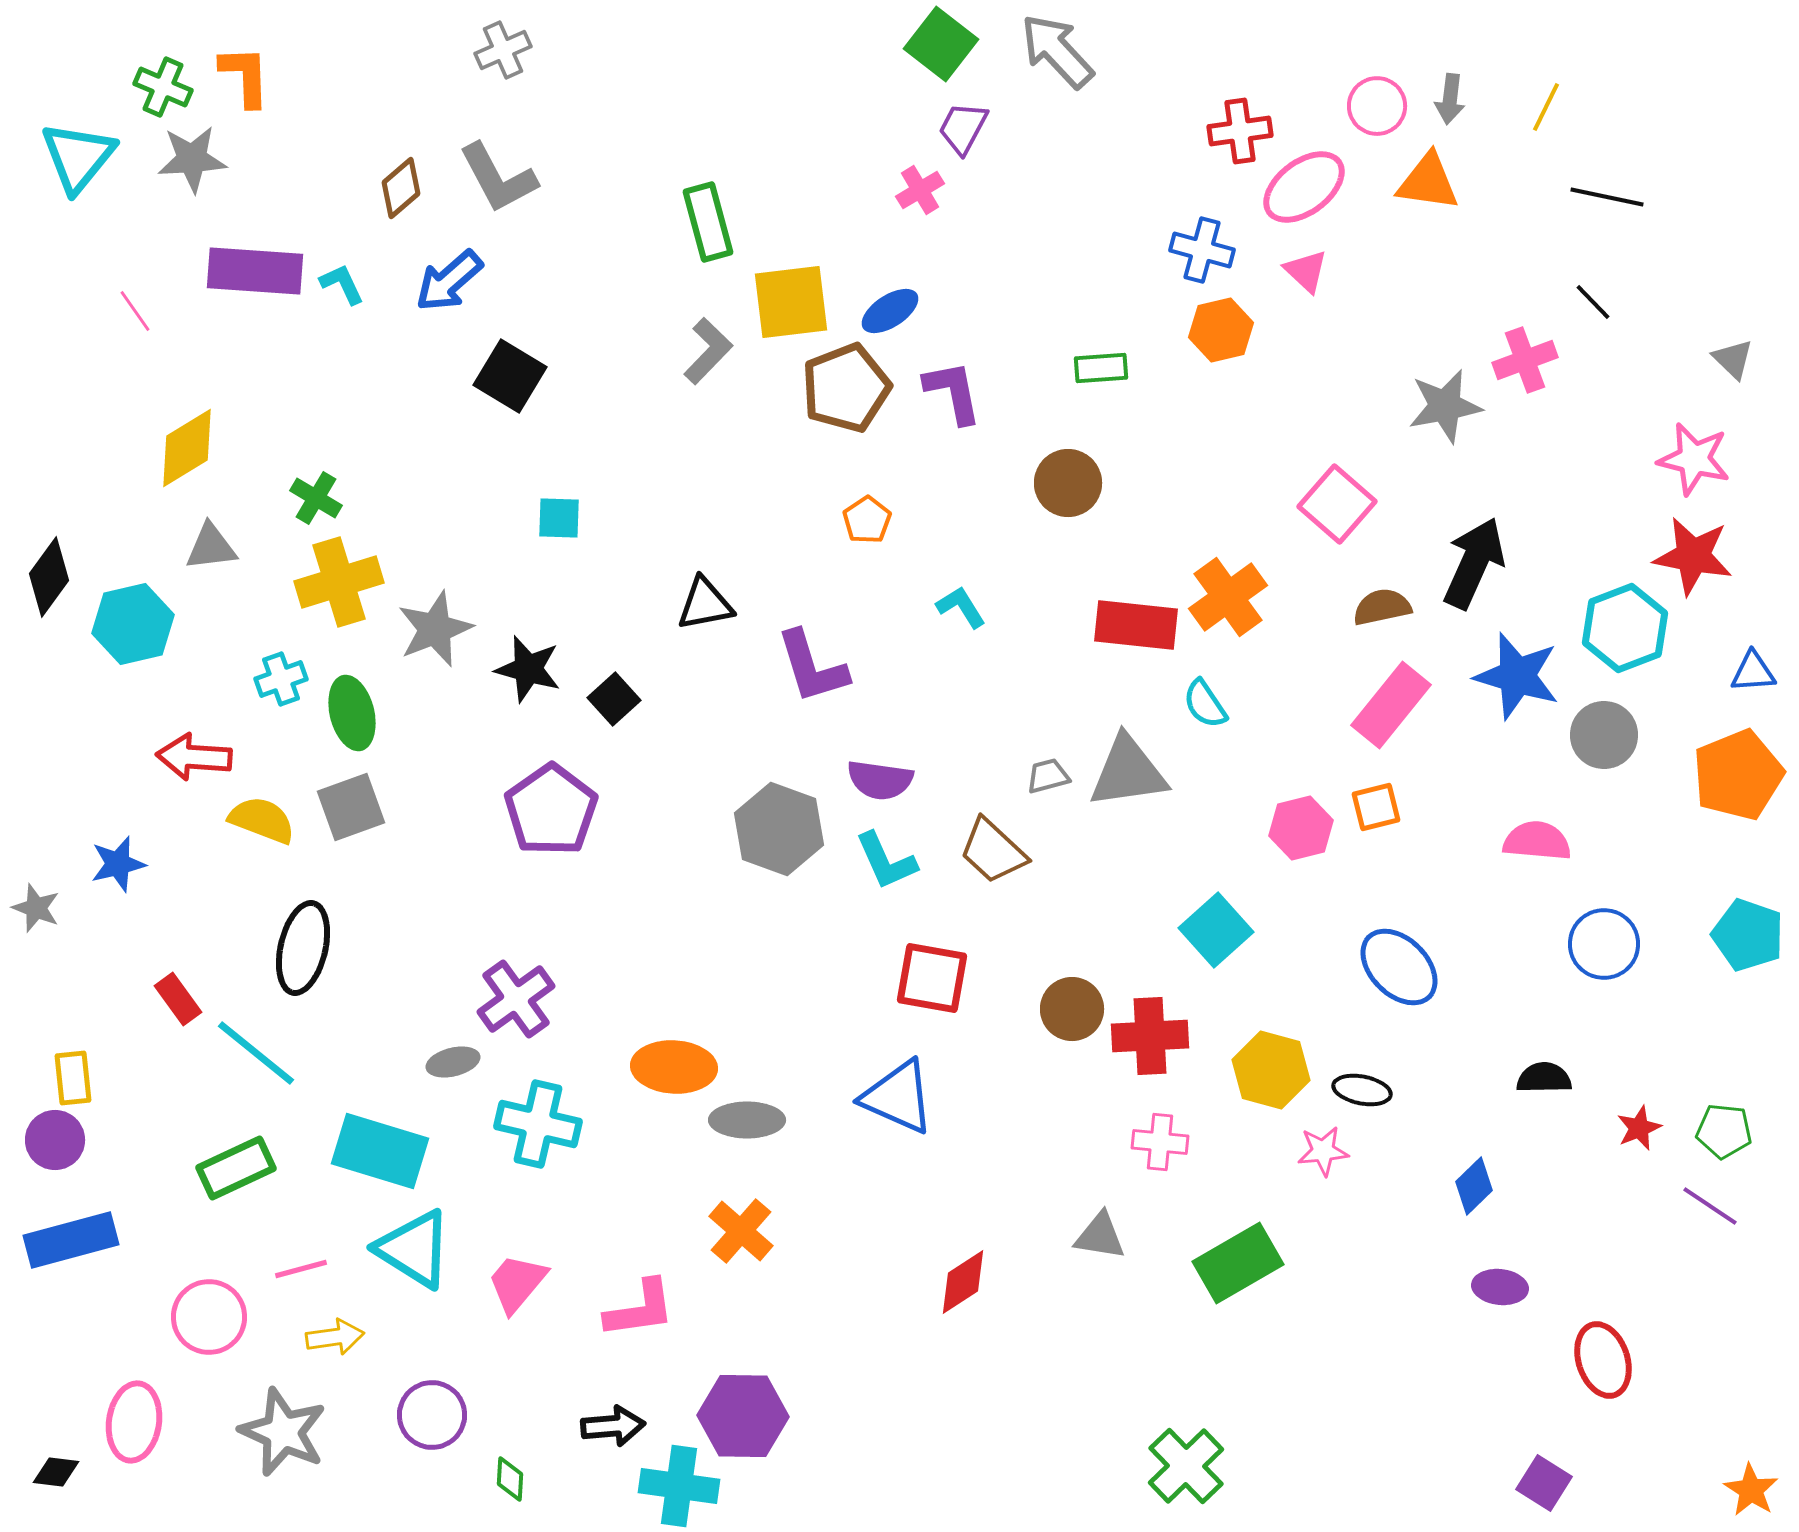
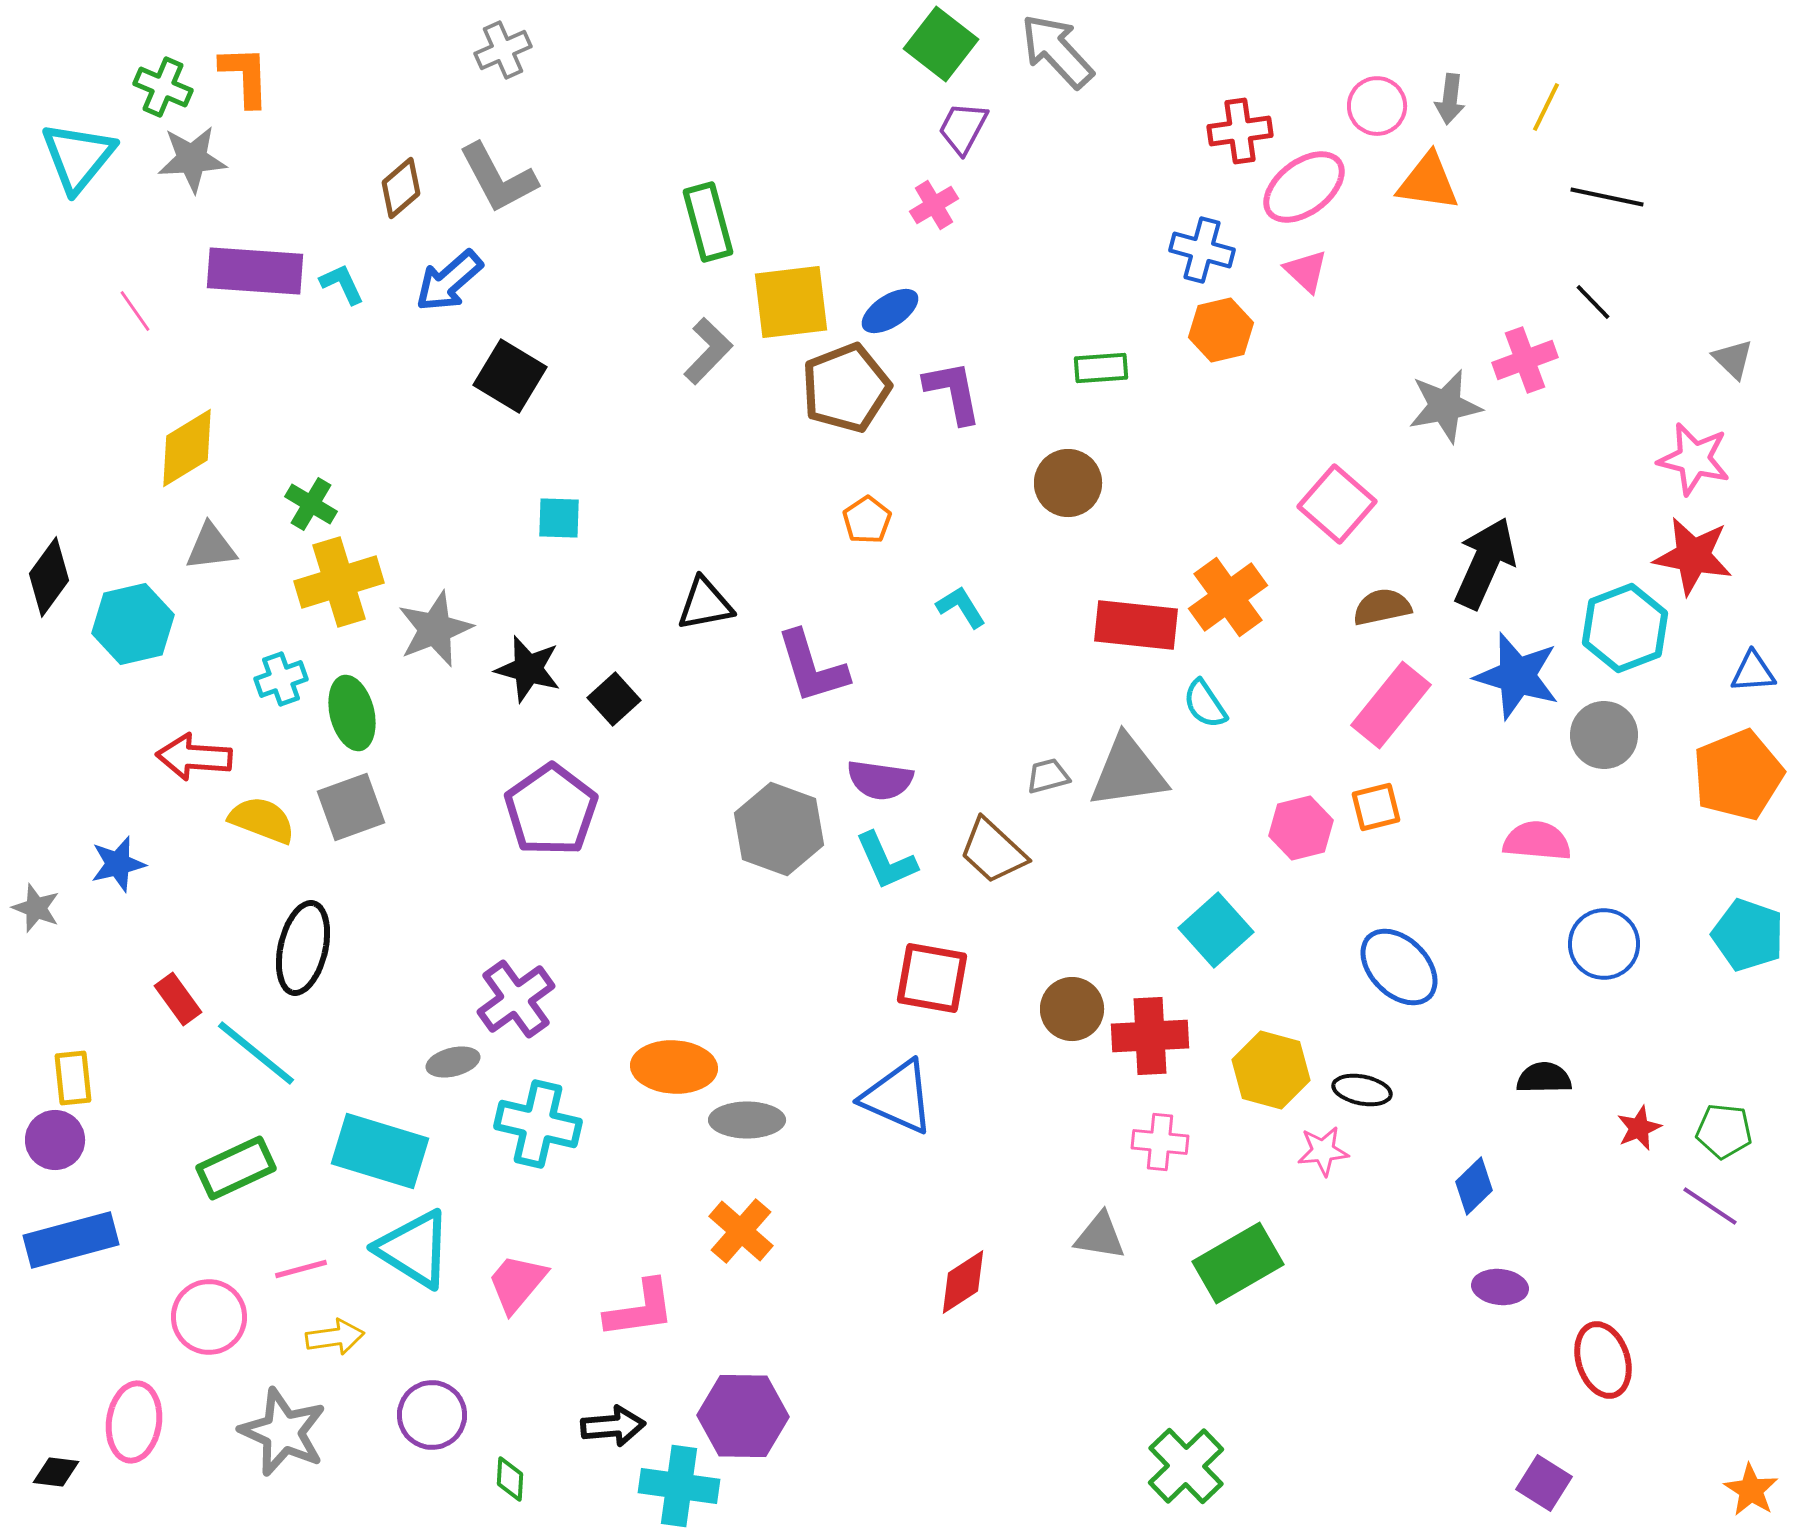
pink cross at (920, 190): moved 14 px right, 15 px down
green cross at (316, 498): moved 5 px left, 6 px down
black arrow at (1474, 563): moved 11 px right
